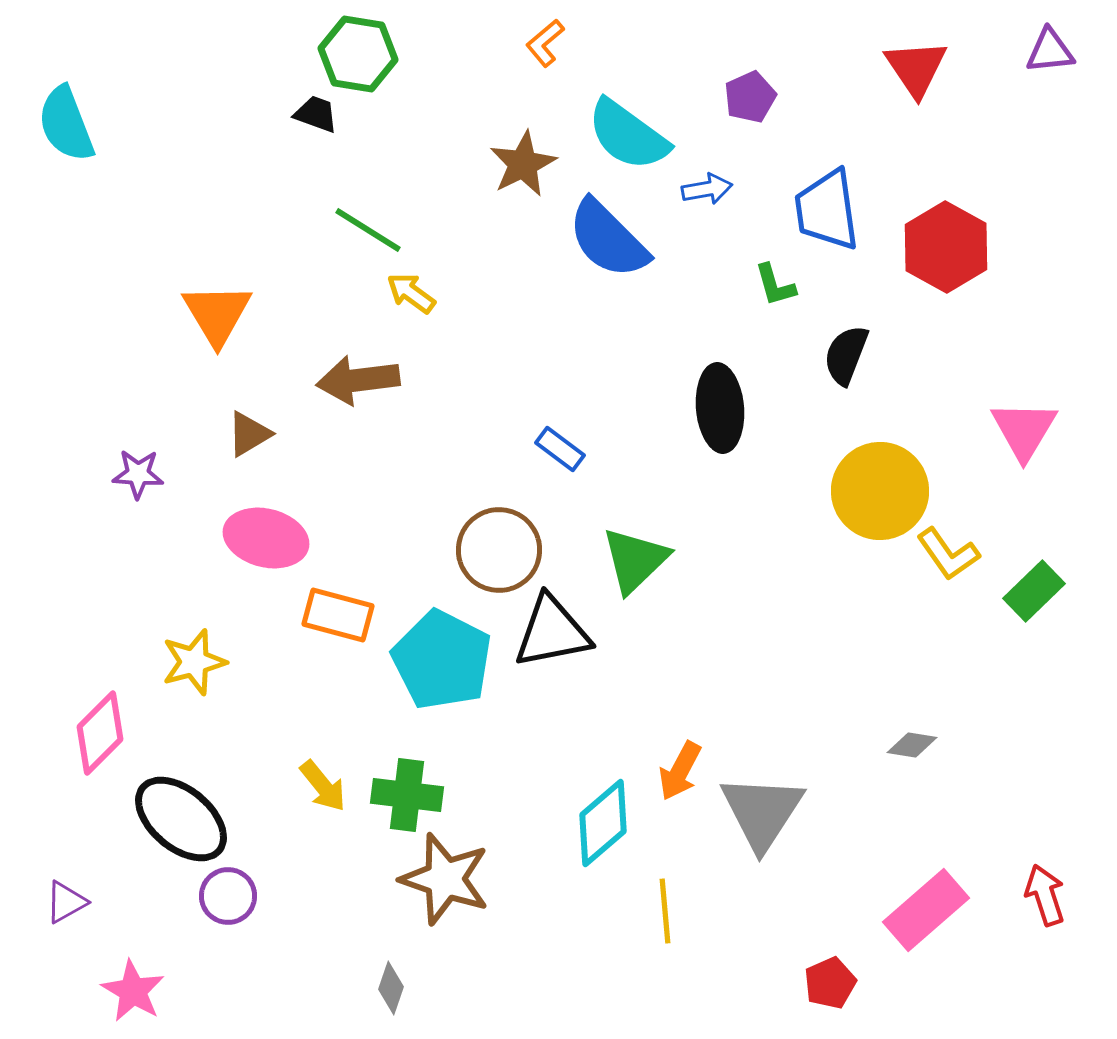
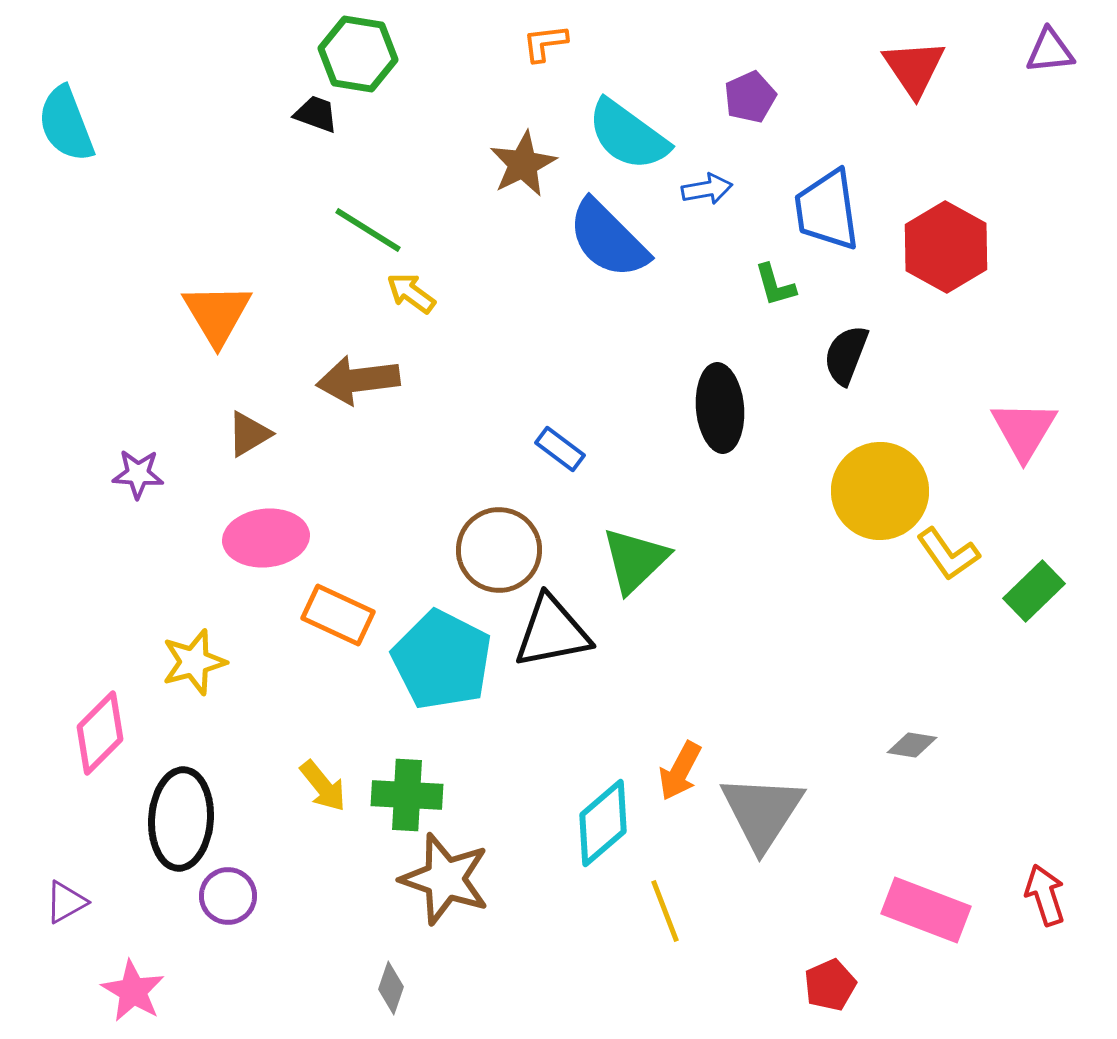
orange L-shape at (545, 43): rotated 33 degrees clockwise
red triangle at (916, 68): moved 2 px left
pink ellipse at (266, 538): rotated 20 degrees counterclockwise
orange rectangle at (338, 615): rotated 10 degrees clockwise
green cross at (407, 795): rotated 4 degrees counterclockwise
black ellipse at (181, 819): rotated 54 degrees clockwise
pink rectangle at (926, 910): rotated 62 degrees clockwise
yellow line at (665, 911): rotated 16 degrees counterclockwise
red pentagon at (830, 983): moved 2 px down
